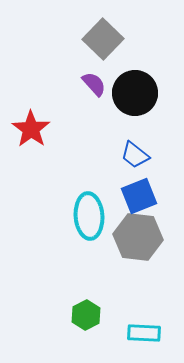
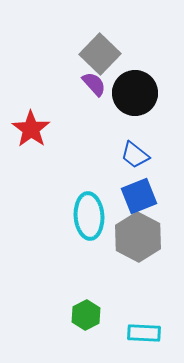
gray square: moved 3 px left, 15 px down
gray hexagon: rotated 21 degrees clockwise
